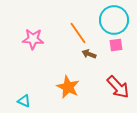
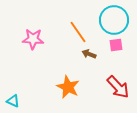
orange line: moved 1 px up
cyan triangle: moved 11 px left
